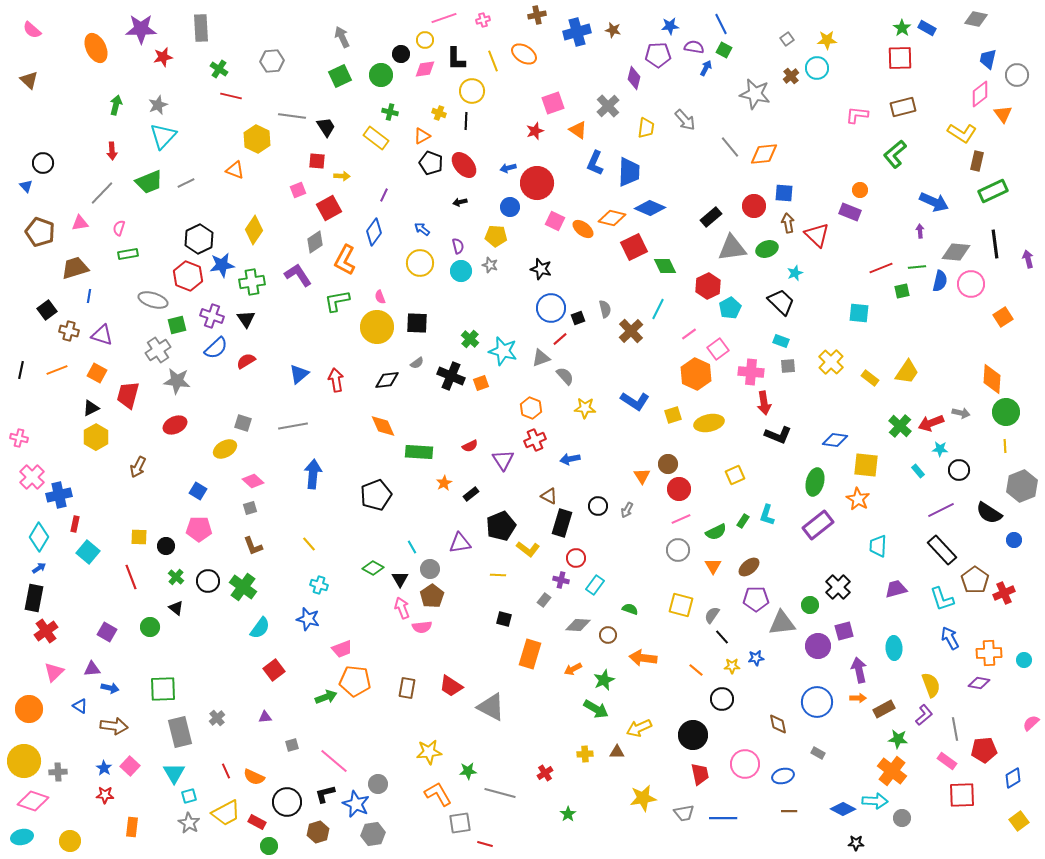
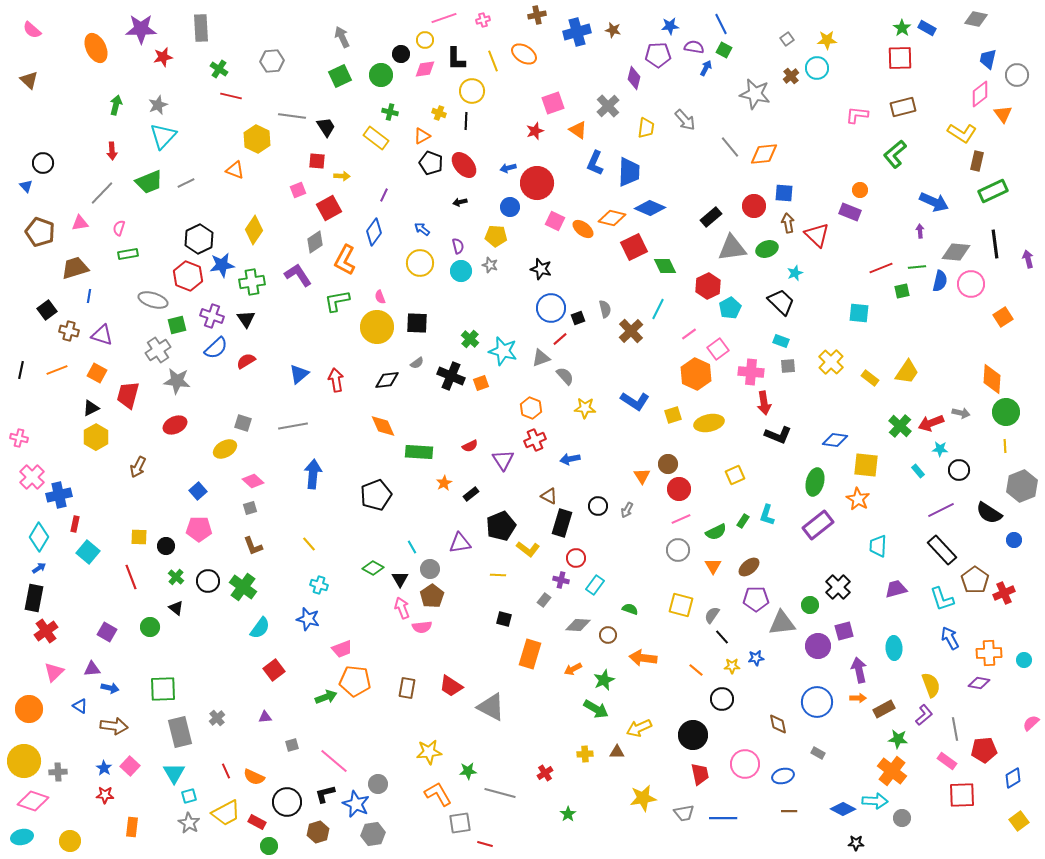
blue square at (198, 491): rotated 18 degrees clockwise
